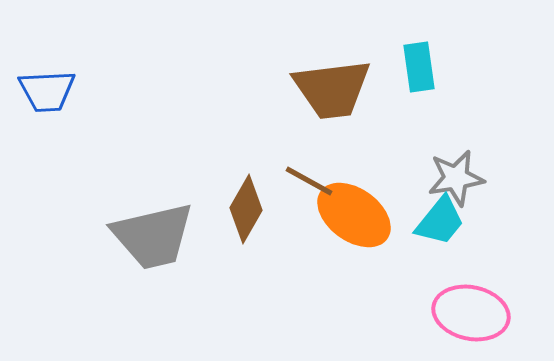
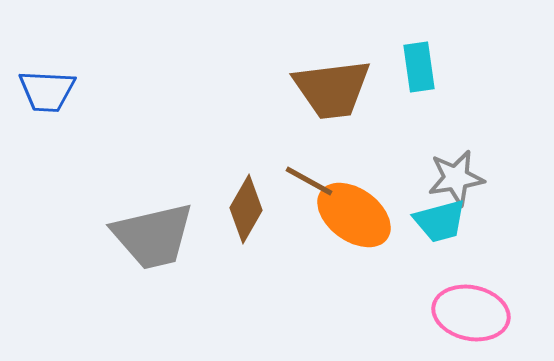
blue trapezoid: rotated 6 degrees clockwise
cyan trapezoid: rotated 36 degrees clockwise
